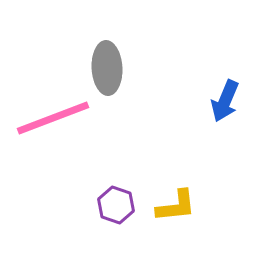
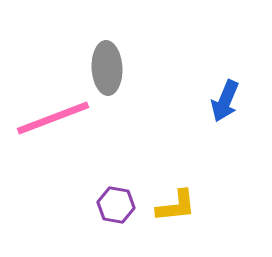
purple hexagon: rotated 9 degrees counterclockwise
